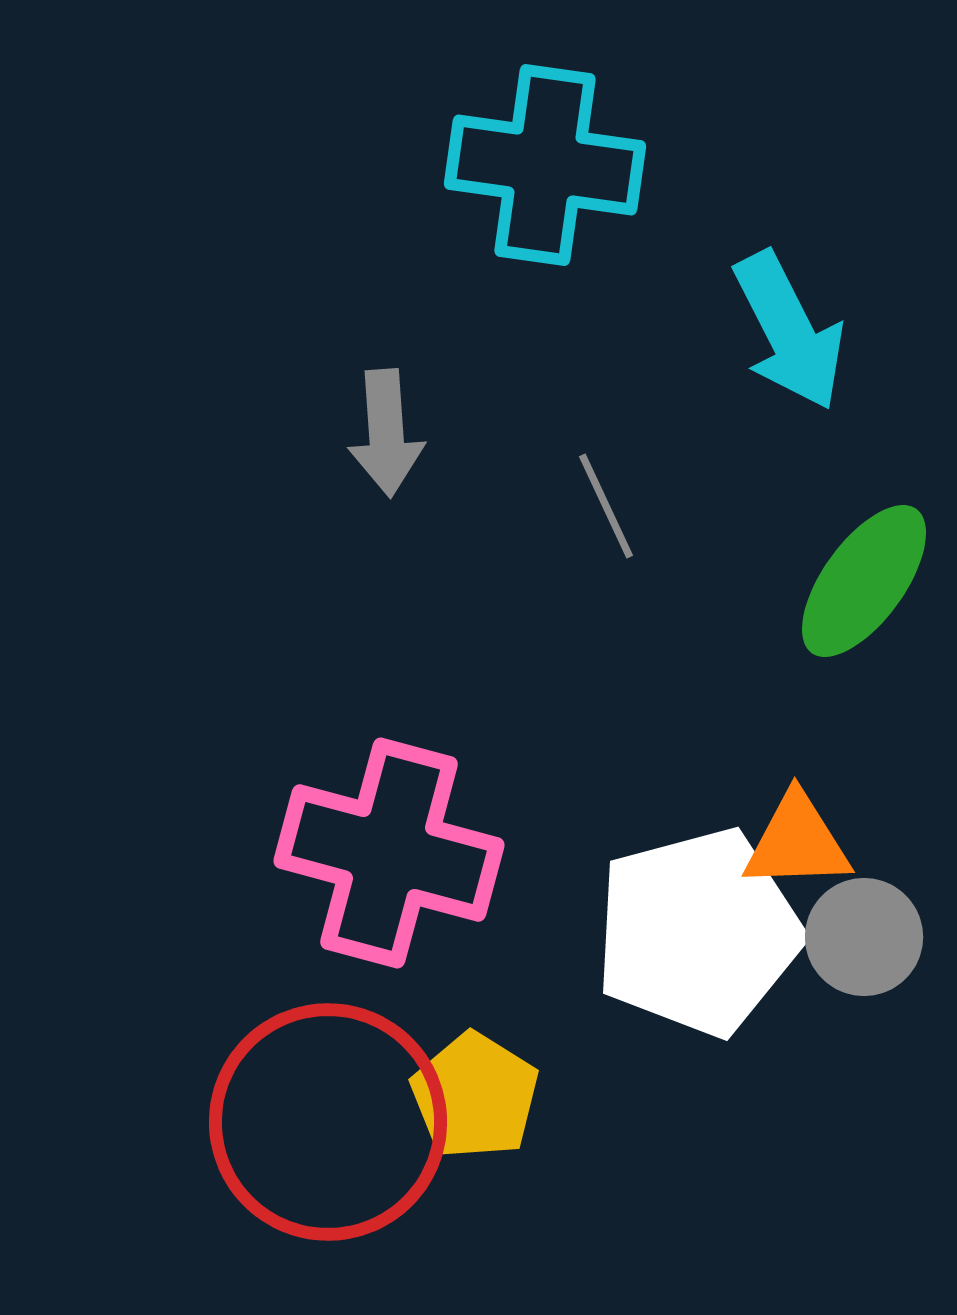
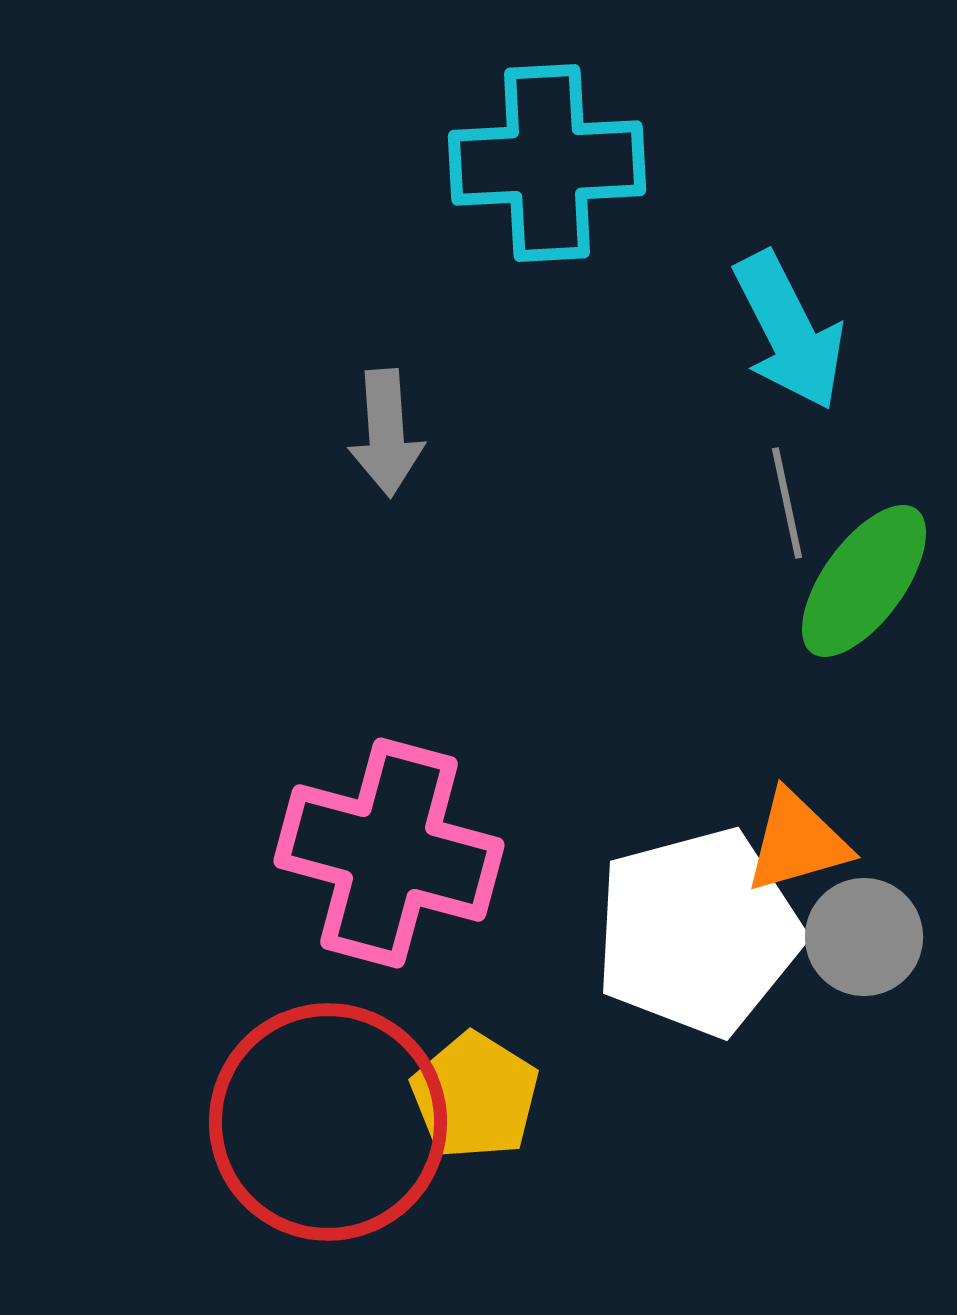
cyan cross: moved 2 px right, 2 px up; rotated 11 degrees counterclockwise
gray line: moved 181 px right, 3 px up; rotated 13 degrees clockwise
orange triangle: rotated 14 degrees counterclockwise
